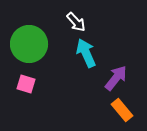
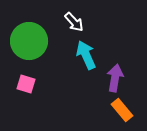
white arrow: moved 2 px left
green circle: moved 3 px up
cyan arrow: moved 2 px down
purple arrow: moved 1 px left; rotated 28 degrees counterclockwise
